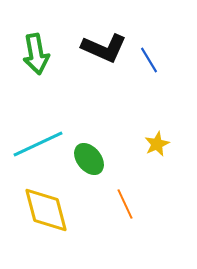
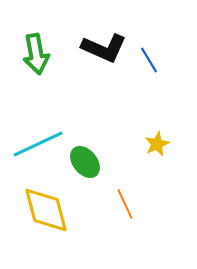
green ellipse: moved 4 px left, 3 px down
